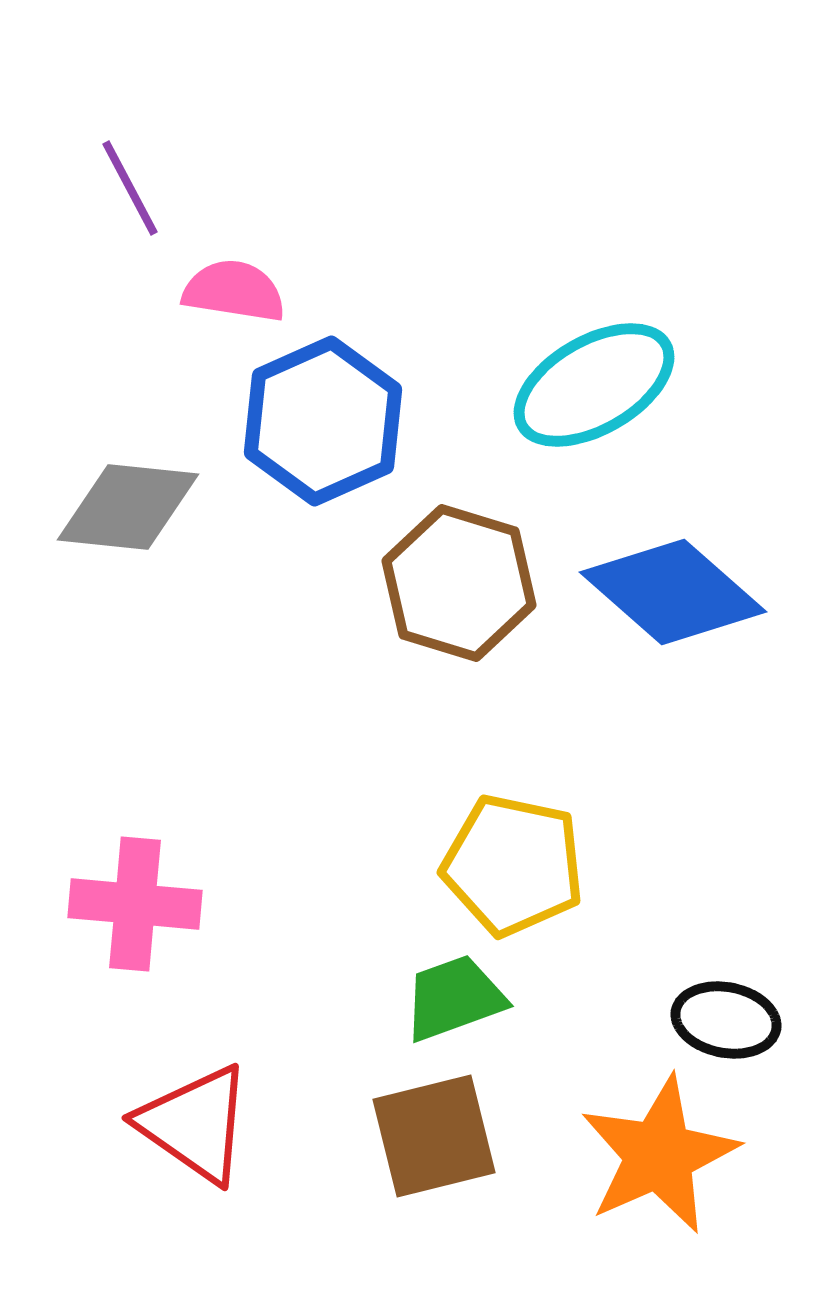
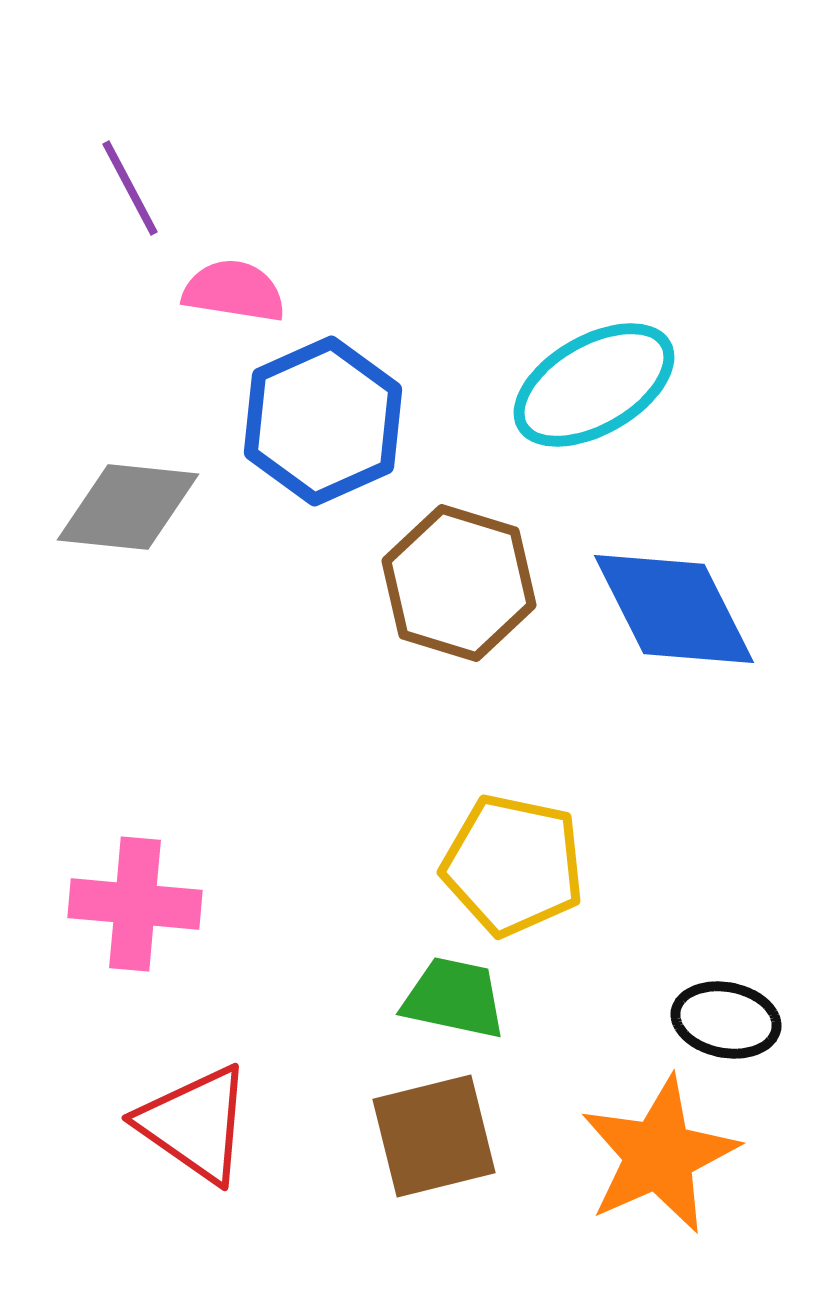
blue diamond: moved 1 px right, 17 px down; rotated 22 degrees clockwise
green trapezoid: rotated 32 degrees clockwise
